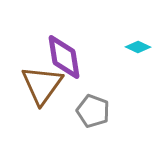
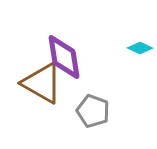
cyan diamond: moved 2 px right, 1 px down
brown triangle: moved 2 px up; rotated 36 degrees counterclockwise
